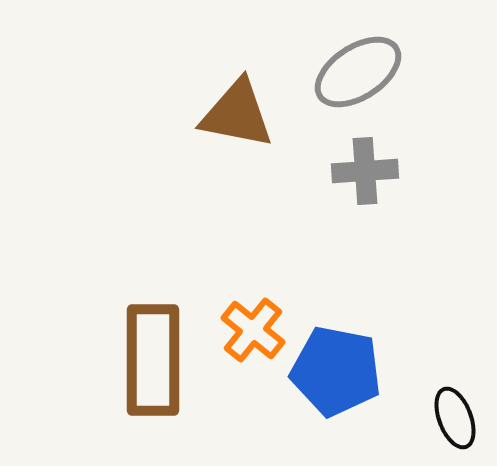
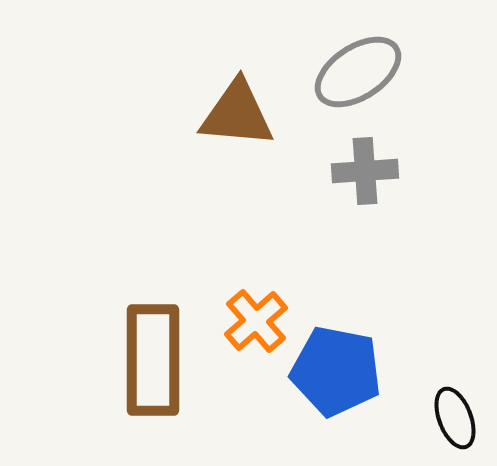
brown triangle: rotated 6 degrees counterclockwise
orange cross: moved 3 px right, 9 px up; rotated 10 degrees clockwise
